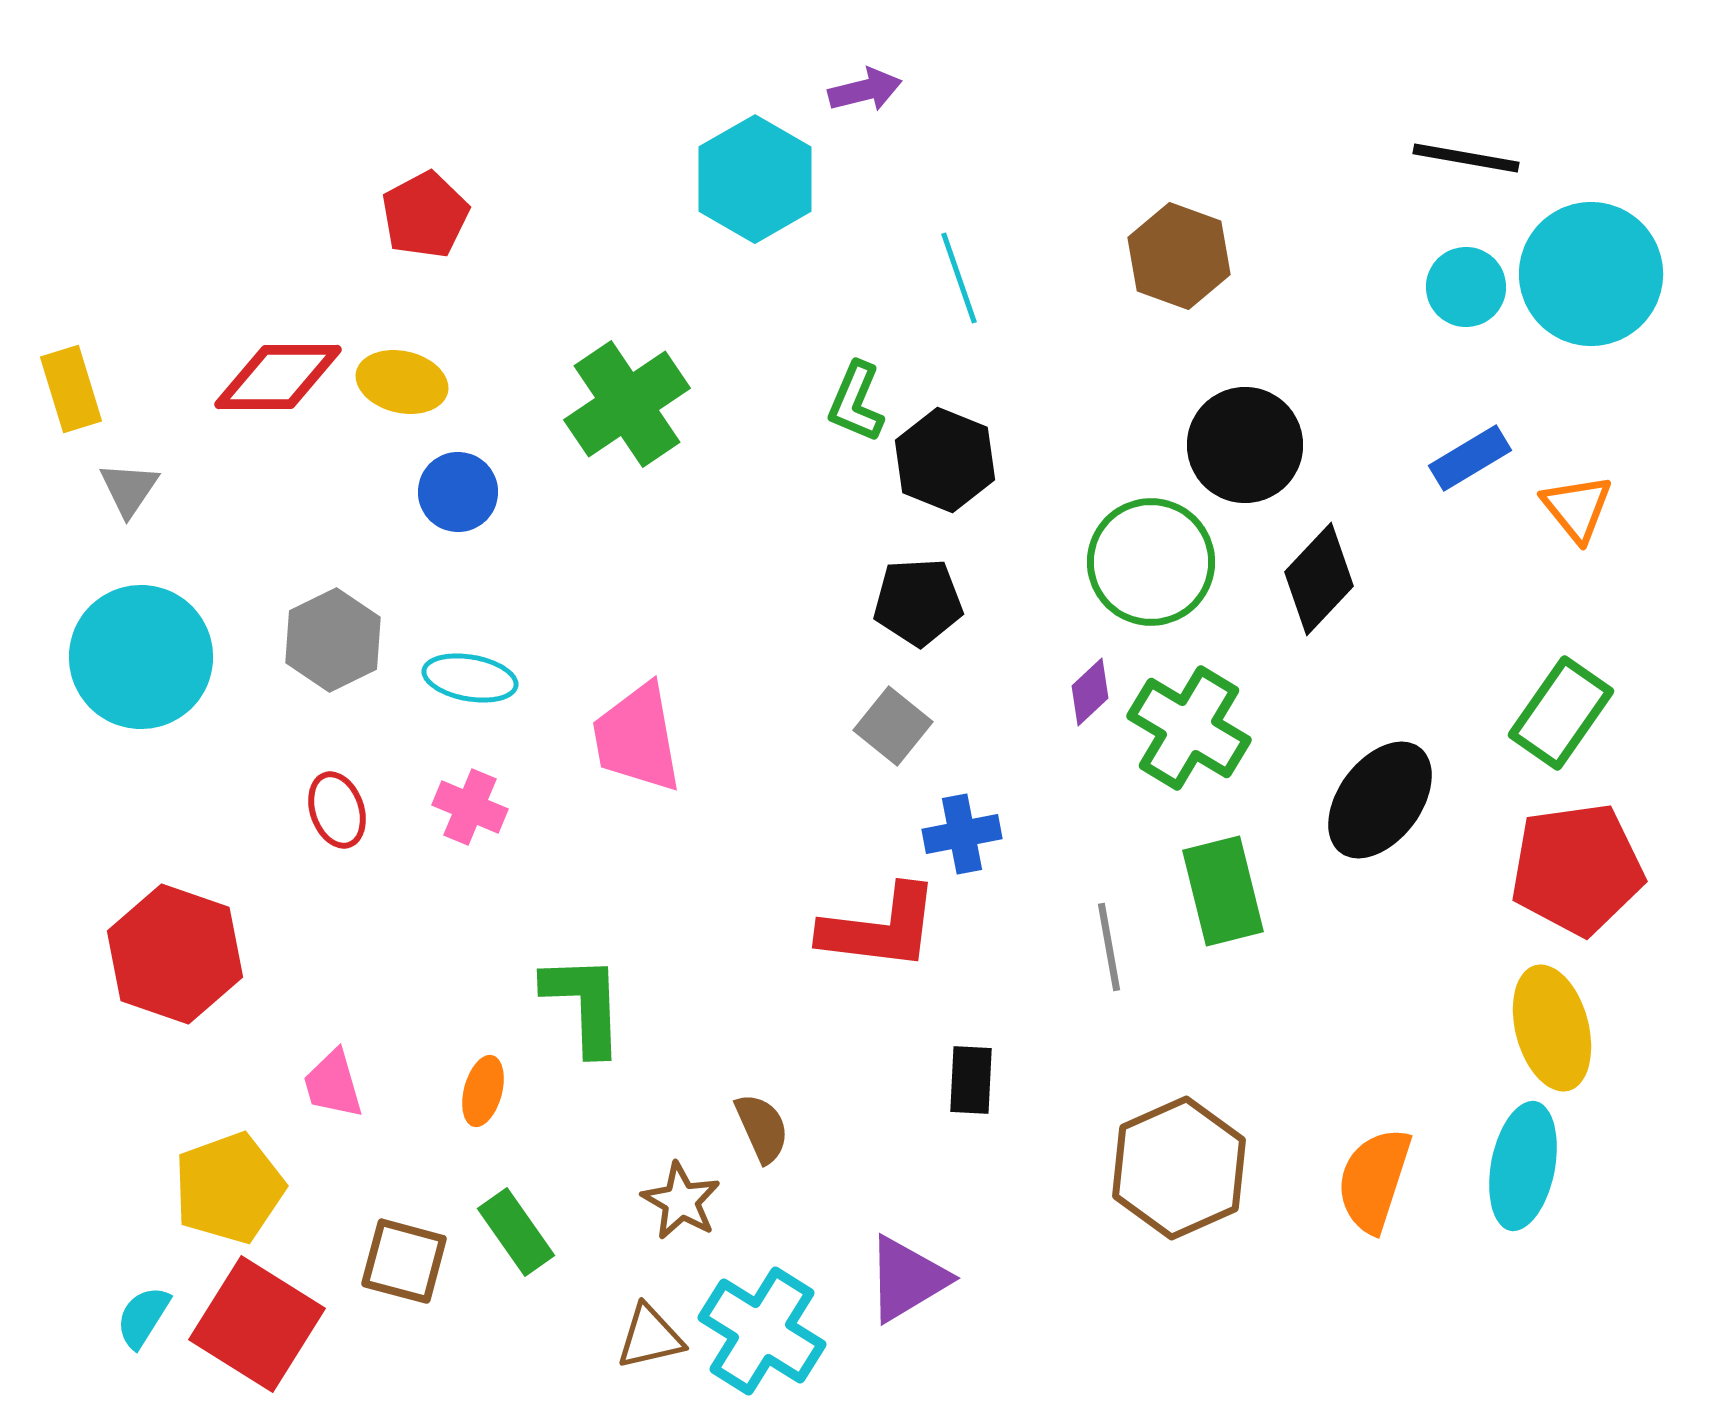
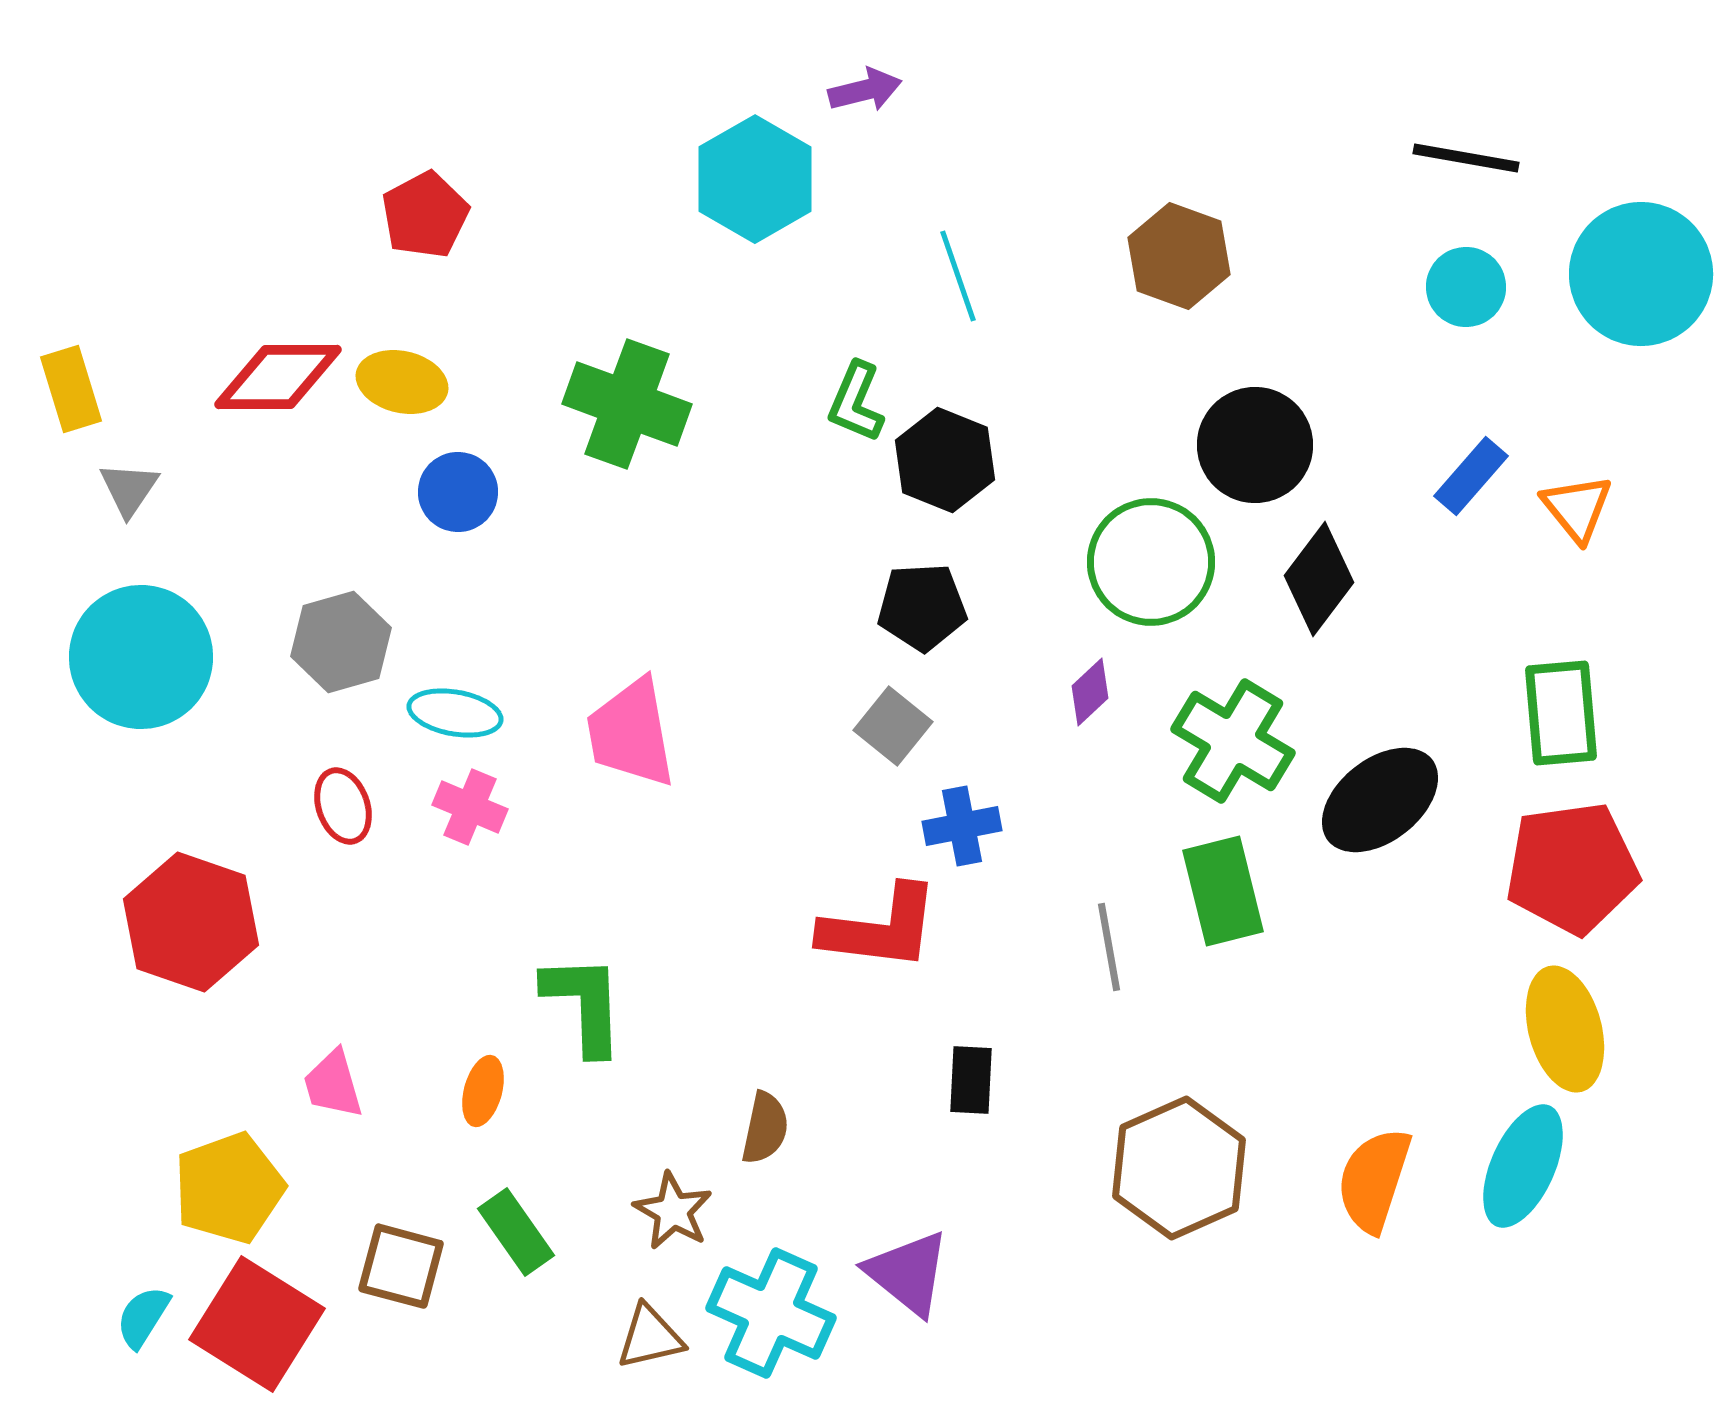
cyan circle at (1591, 274): moved 50 px right
cyan line at (959, 278): moved 1 px left, 2 px up
green cross at (627, 404): rotated 36 degrees counterclockwise
black circle at (1245, 445): moved 10 px right
blue rectangle at (1470, 458): moved 1 px right, 18 px down; rotated 18 degrees counterclockwise
black diamond at (1319, 579): rotated 6 degrees counterclockwise
black pentagon at (918, 602): moved 4 px right, 5 px down
gray hexagon at (333, 640): moved 8 px right, 2 px down; rotated 10 degrees clockwise
cyan ellipse at (470, 678): moved 15 px left, 35 px down
green rectangle at (1561, 713): rotated 40 degrees counterclockwise
green cross at (1189, 728): moved 44 px right, 13 px down
pink trapezoid at (637, 738): moved 6 px left, 5 px up
black ellipse at (1380, 800): rotated 15 degrees clockwise
red ellipse at (337, 810): moved 6 px right, 4 px up
blue cross at (962, 834): moved 8 px up
red pentagon at (1577, 869): moved 5 px left, 1 px up
red hexagon at (175, 954): moved 16 px right, 32 px up
yellow ellipse at (1552, 1028): moved 13 px right, 1 px down
brown semicircle at (762, 1128): moved 3 px right; rotated 36 degrees clockwise
cyan ellipse at (1523, 1166): rotated 13 degrees clockwise
brown star at (681, 1201): moved 8 px left, 10 px down
brown square at (404, 1261): moved 3 px left, 5 px down
purple triangle at (907, 1279): moved 1 px right, 6 px up; rotated 50 degrees counterclockwise
cyan cross at (762, 1331): moved 9 px right, 18 px up; rotated 8 degrees counterclockwise
